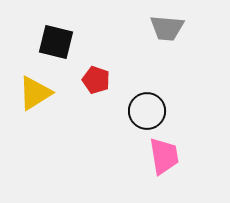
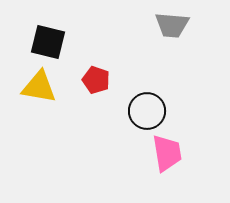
gray trapezoid: moved 5 px right, 3 px up
black square: moved 8 px left
yellow triangle: moved 4 px right, 6 px up; rotated 42 degrees clockwise
pink trapezoid: moved 3 px right, 3 px up
